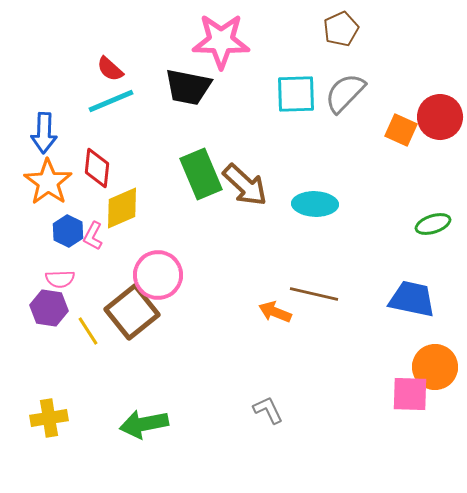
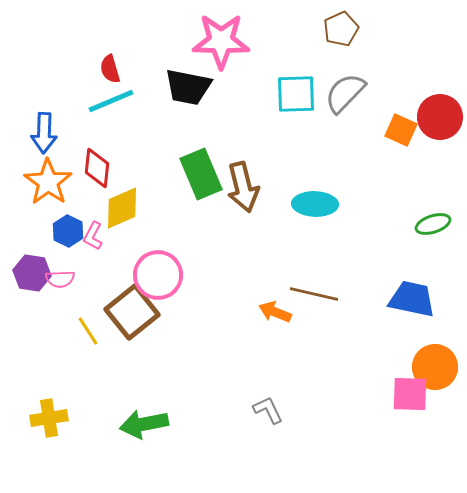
red semicircle: rotated 32 degrees clockwise
brown arrow: moved 2 px left, 2 px down; rotated 33 degrees clockwise
purple hexagon: moved 17 px left, 35 px up
